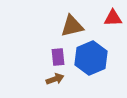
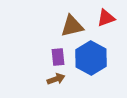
red triangle: moved 7 px left; rotated 18 degrees counterclockwise
blue hexagon: rotated 8 degrees counterclockwise
brown arrow: moved 1 px right
